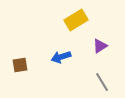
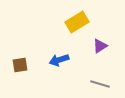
yellow rectangle: moved 1 px right, 2 px down
blue arrow: moved 2 px left, 3 px down
gray line: moved 2 px left, 2 px down; rotated 42 degrees counterclockwise
